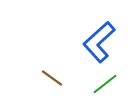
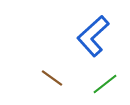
blue L-shape: moved 6 px left, 6 px up
